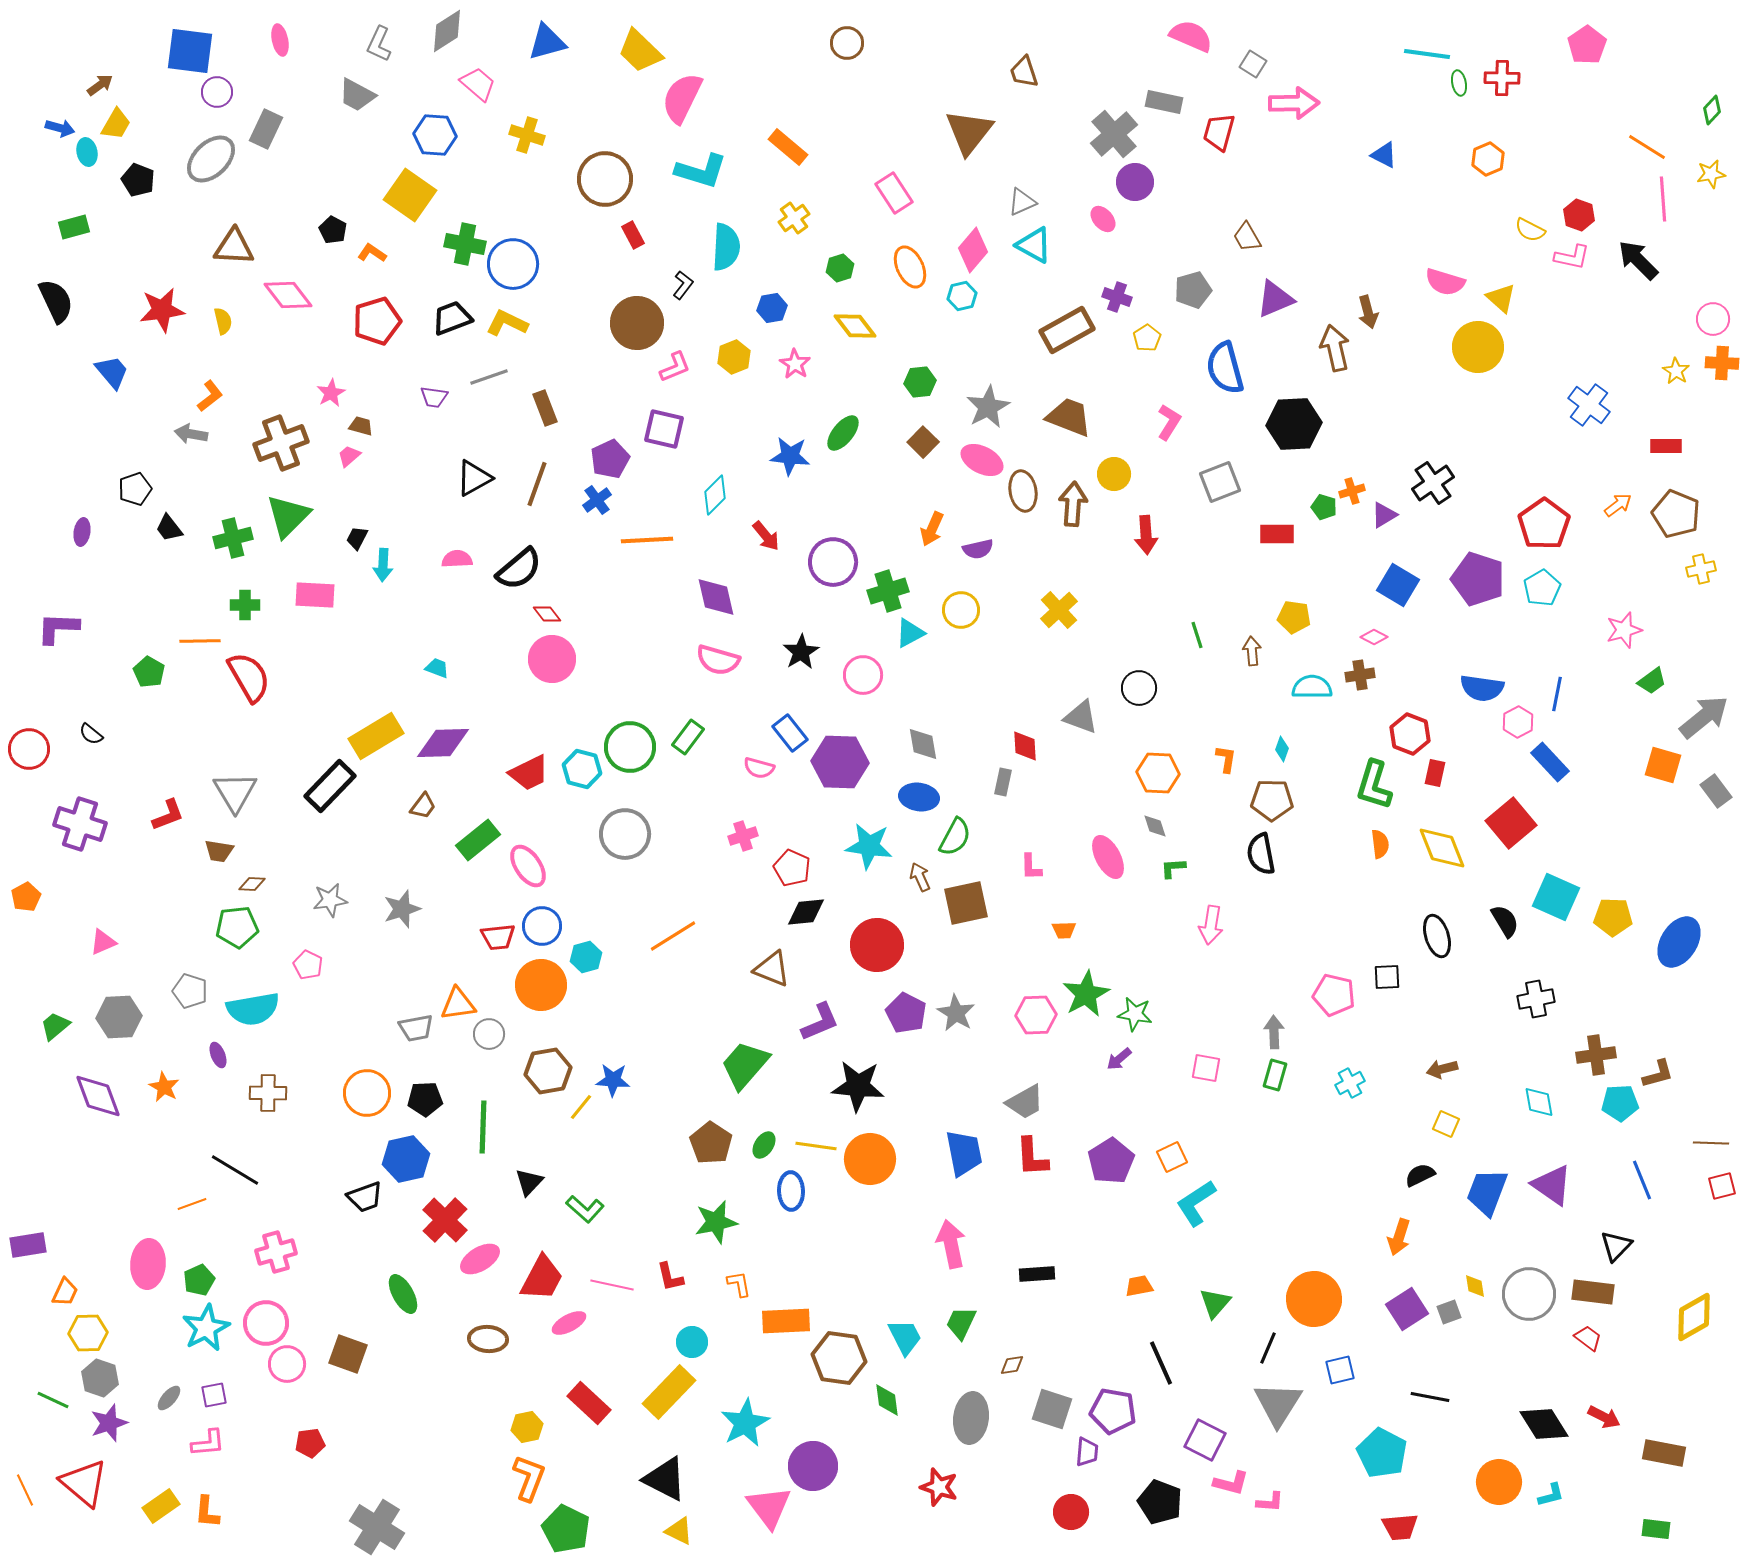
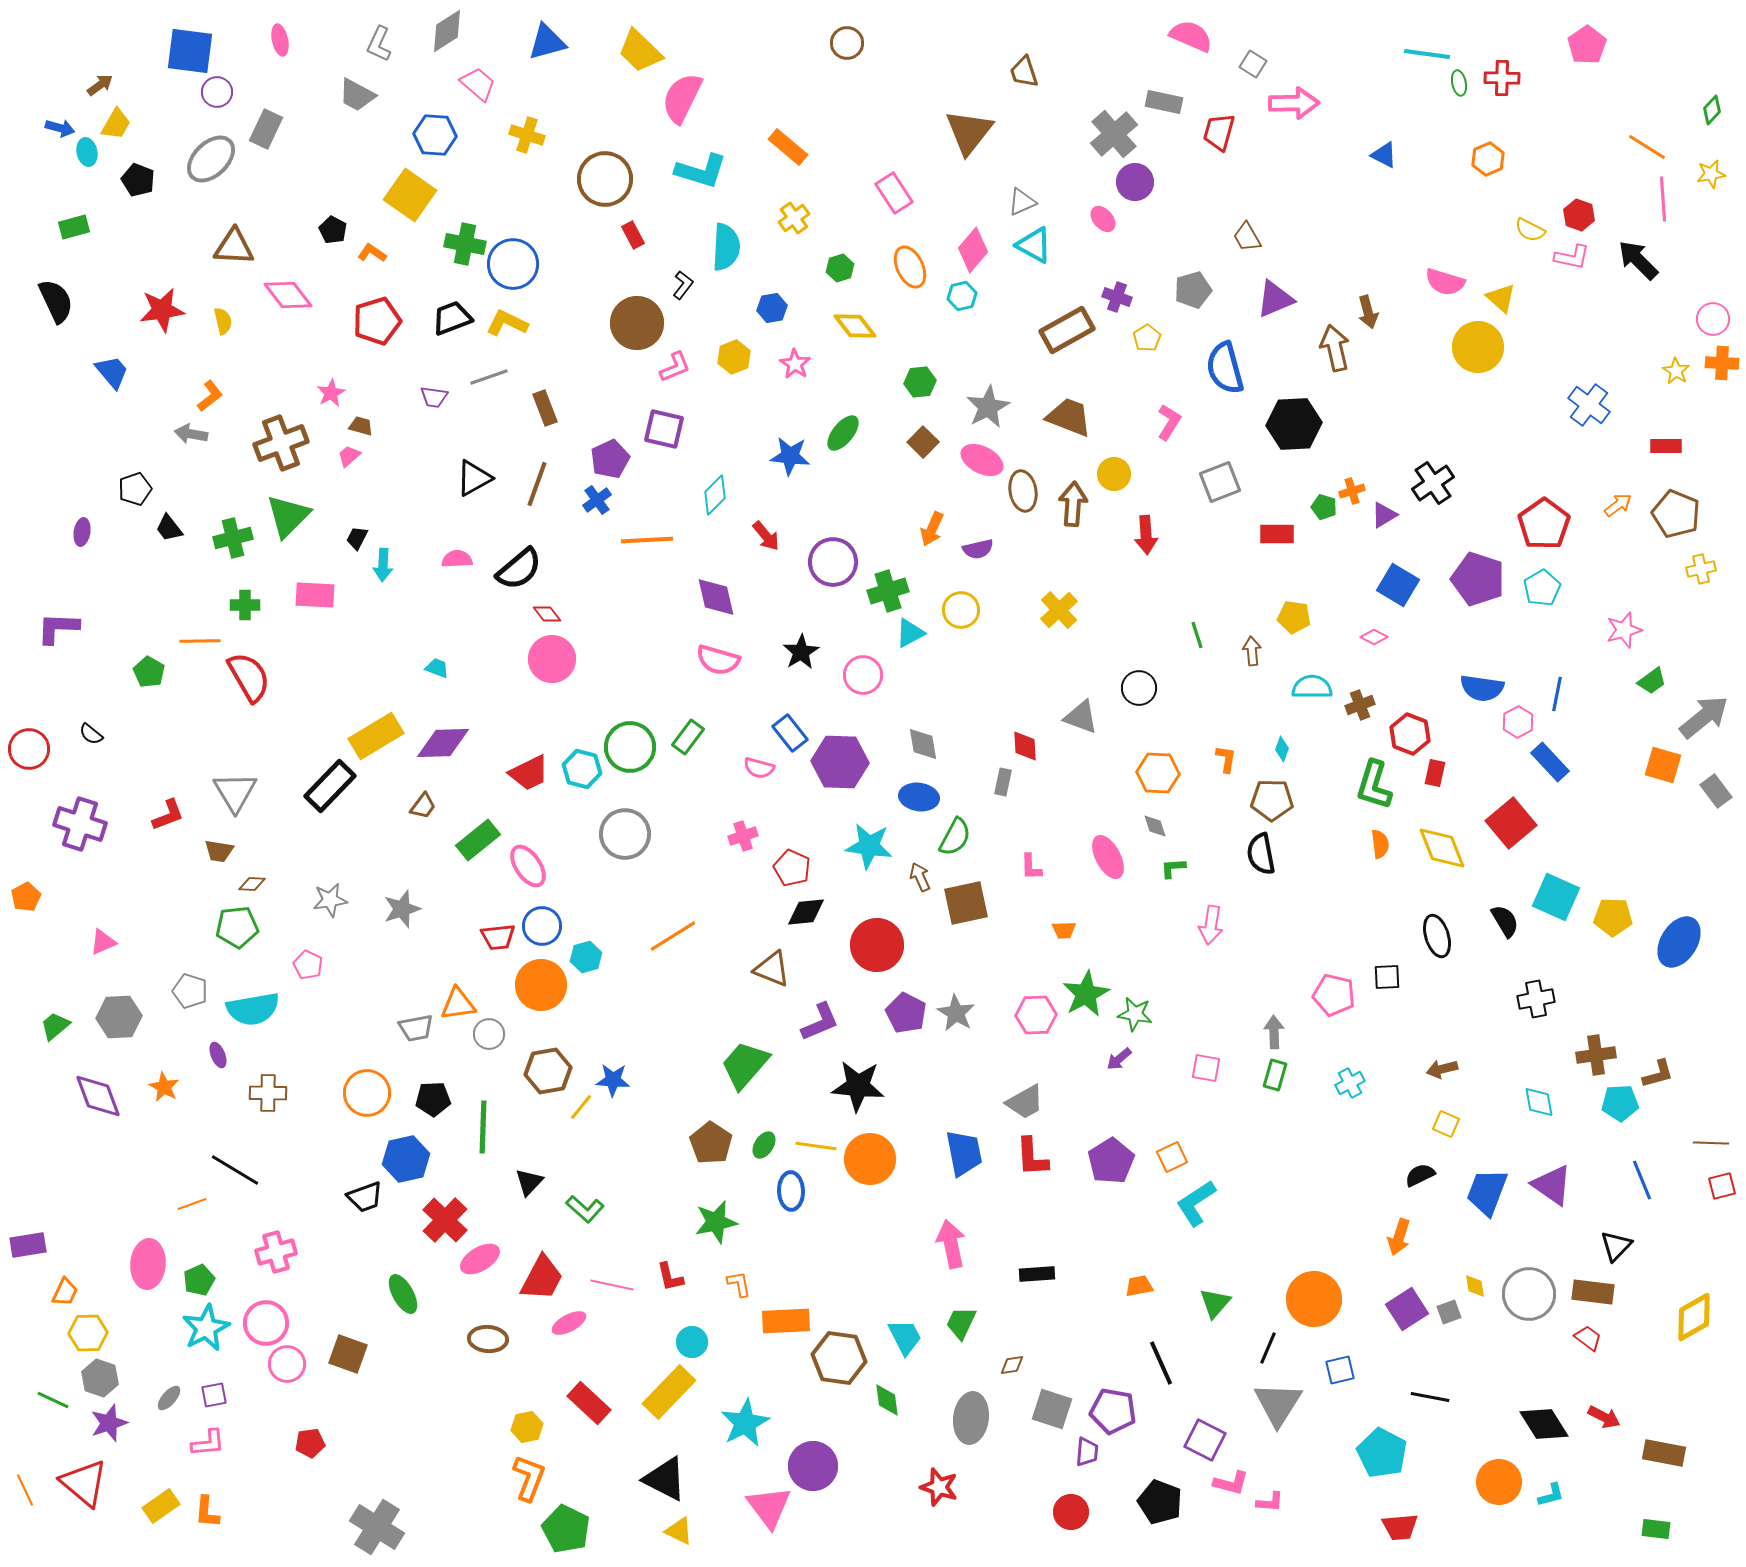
brown cross at (1360, 675): moved 30 px down; rotated 12 degrees counterclockwise
black pentagon at (425, 1099): moved 8 px right
